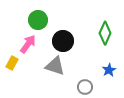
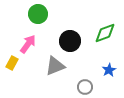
green circle: moved 6 px up
green diamond: rotated 45 degrees clockwise
black circle: moved 7 px right
gray triangle: rotated 40 degrees counterclockwise
